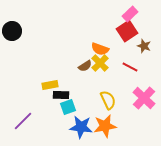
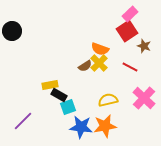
yellow cross: moved 1 px left
black rectangle: moved 2 px left; rotated 28 degrees clockwise
yellow semicircle: rotated 78 degrees counterclockwise
